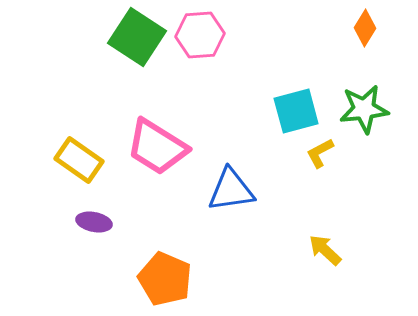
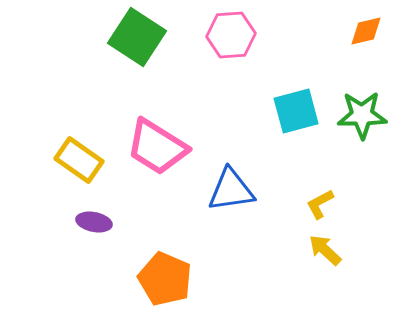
orange diamond: moved 1 px right, 3 px down; rotated 45 degrees clockwise
pink hexagon: moved 31 px right
green star: moved 2 px left, 6 px down; rotated 6 degrees clockwise
yellow L-shape: moved 51 px down
